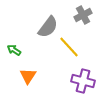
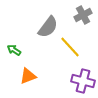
yellow line: moved 1 px right
orange triangle: rotated 36 degrees clockwise
